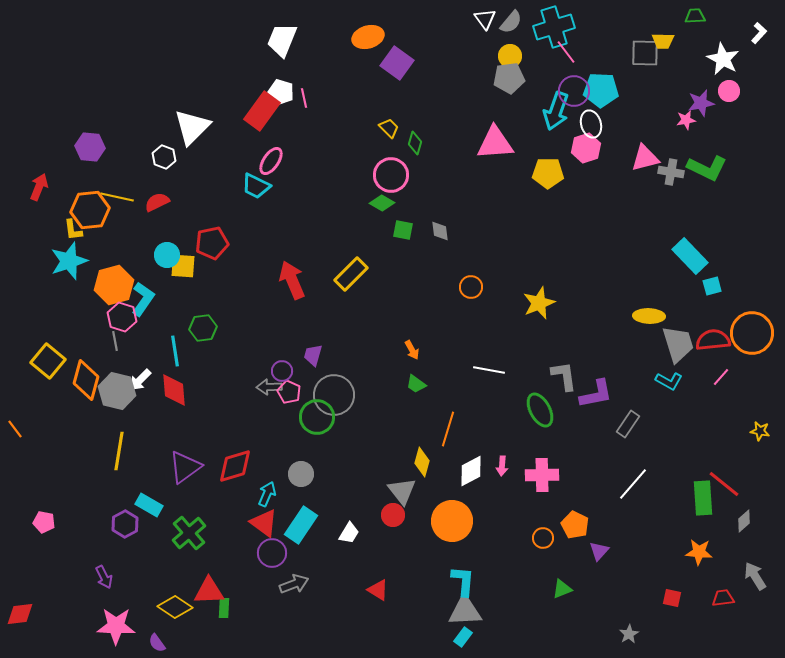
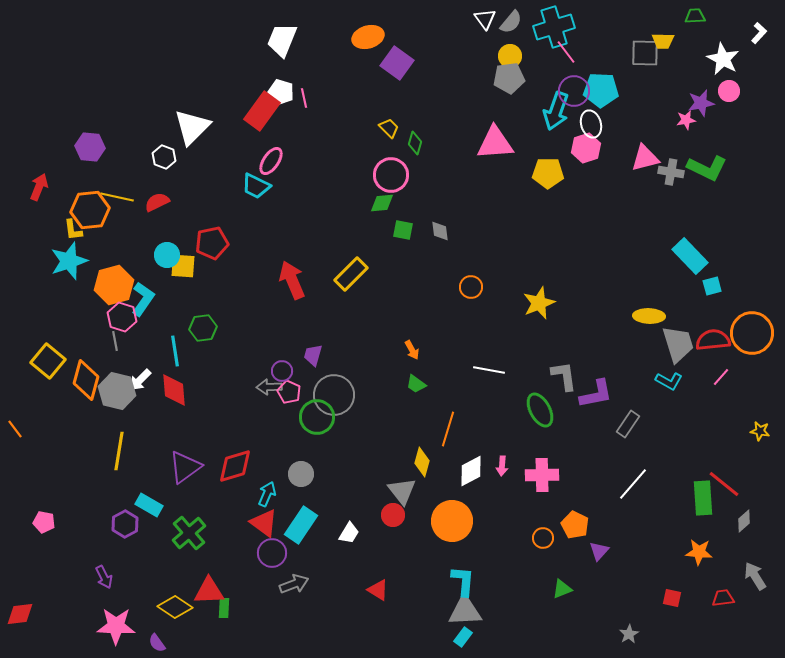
green diamond at (382, 203): rotated 35 degrees counterclockwise
